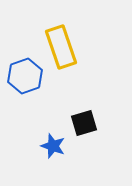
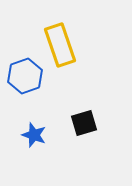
yellow rectangle: moved 1 px left, 2 px up
blue star: moved 19 px left, 11 px up
